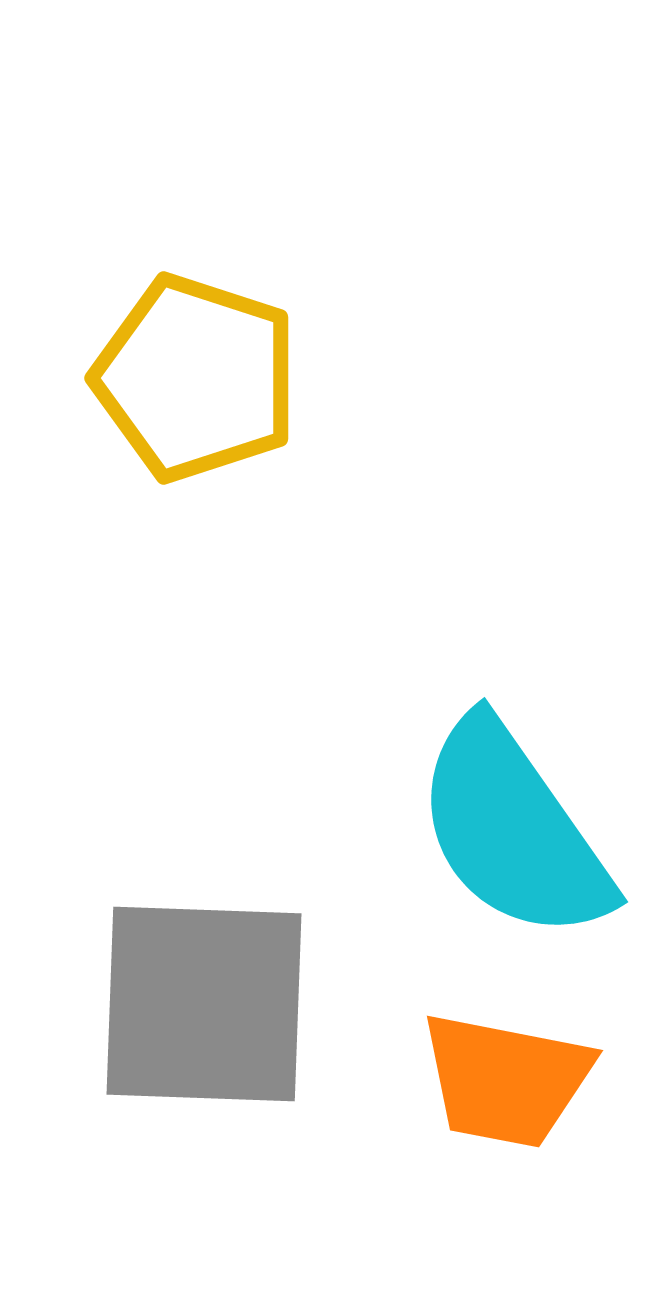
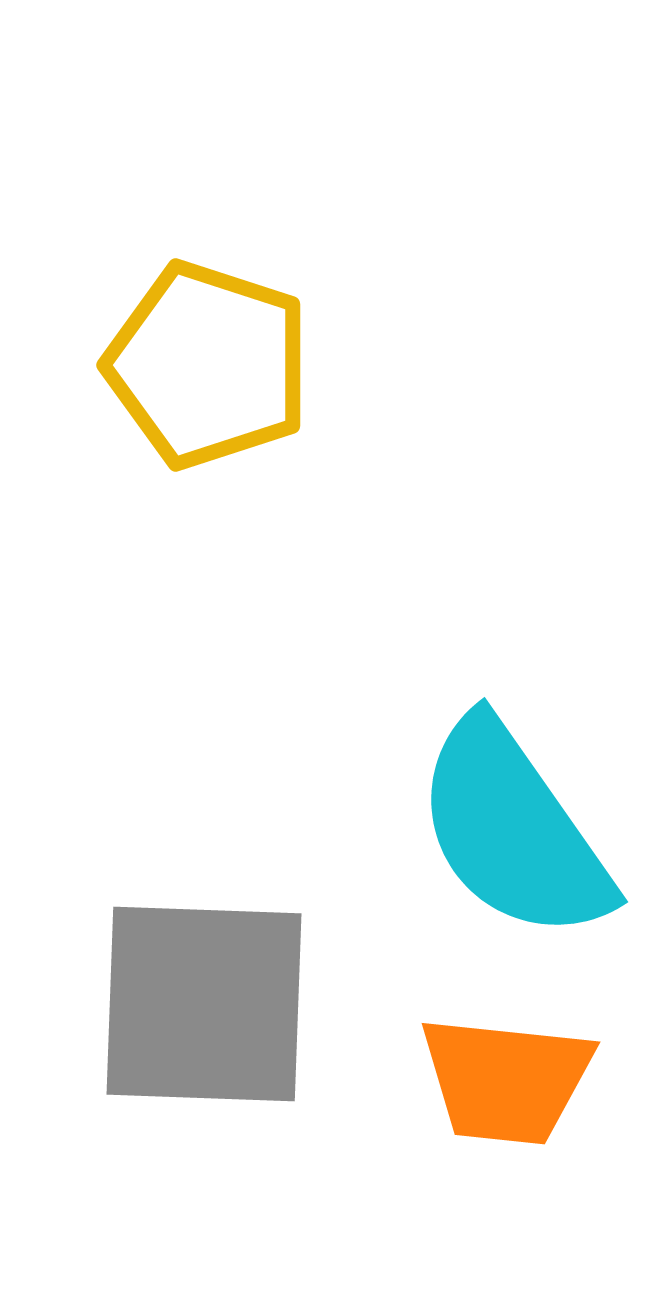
yellow pentagon: moved 12 px right, 13 px up
orange trapezoid: rotated 5 degrees counterclockwise
